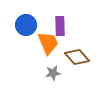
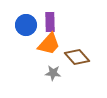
purple rectangle: moved 10 px left, 4 px up
orange trapezoid: moved 1 px right, 1 px down; rotated 65 degrees clockwise
gray star: rotated 14 degrees clockwise
